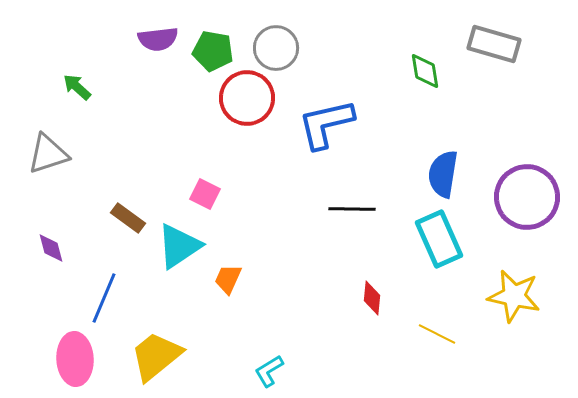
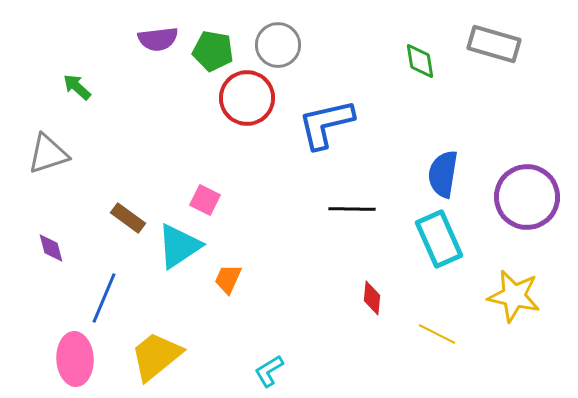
gray circle: moved 2 px right, 3 px up
green diamond: moved 5 px left, 10 px up
pink square: moved 6 px down
